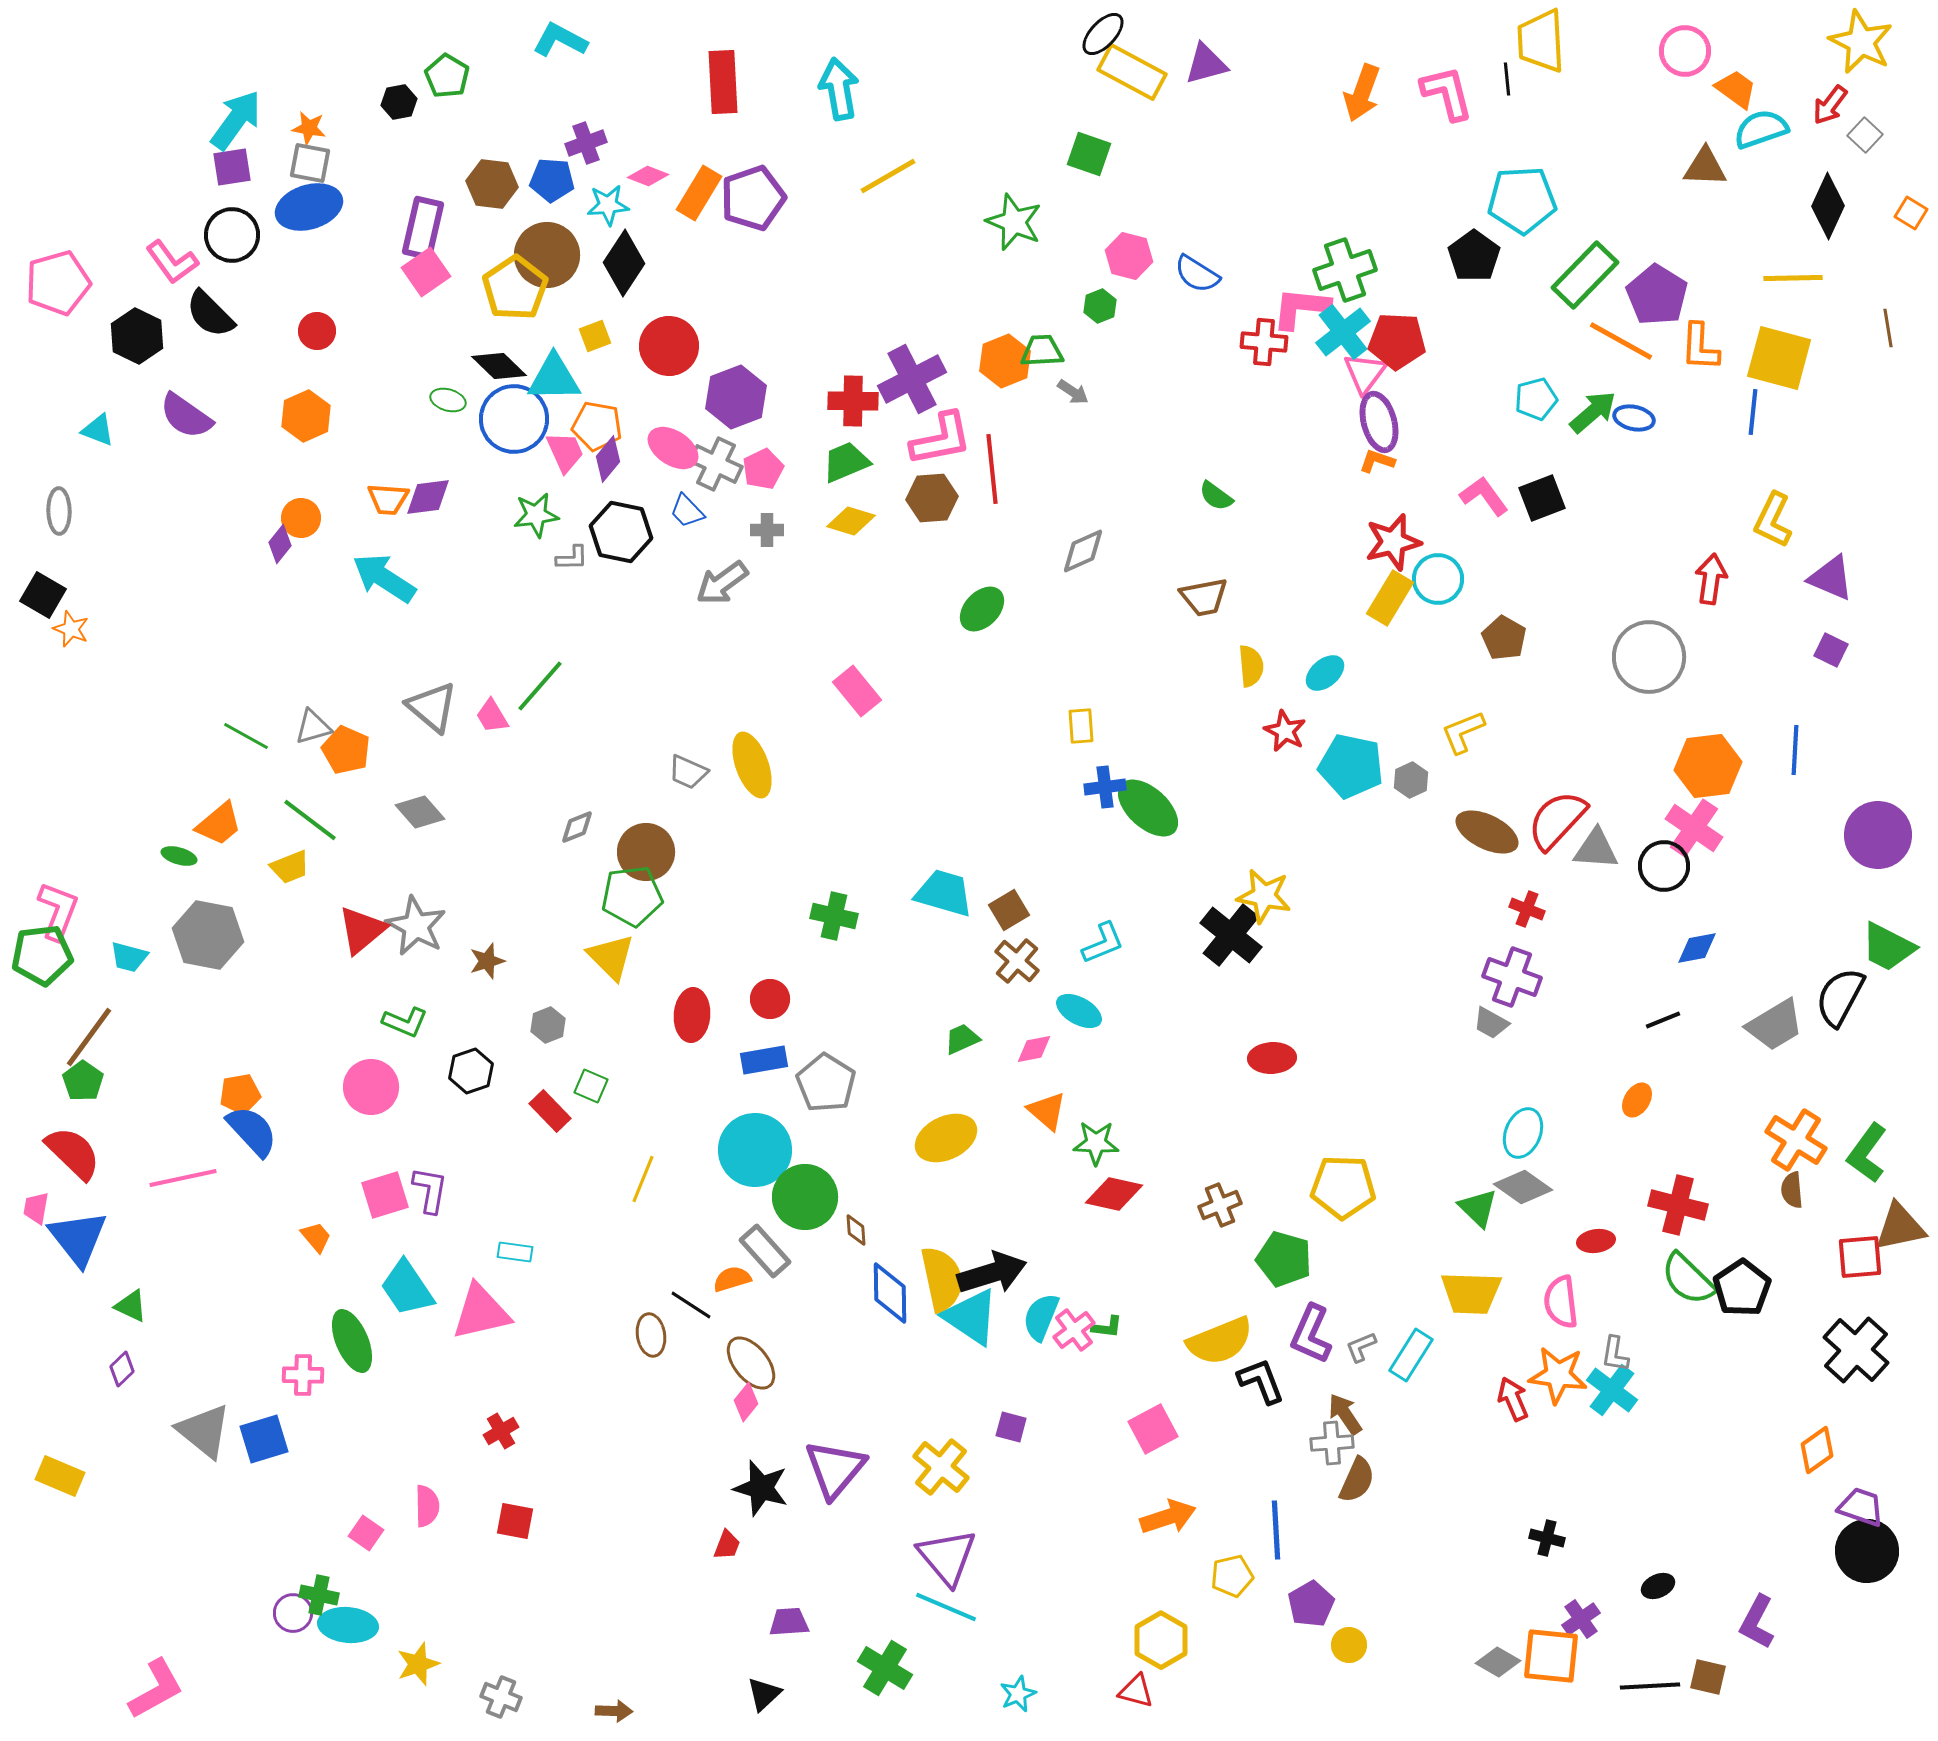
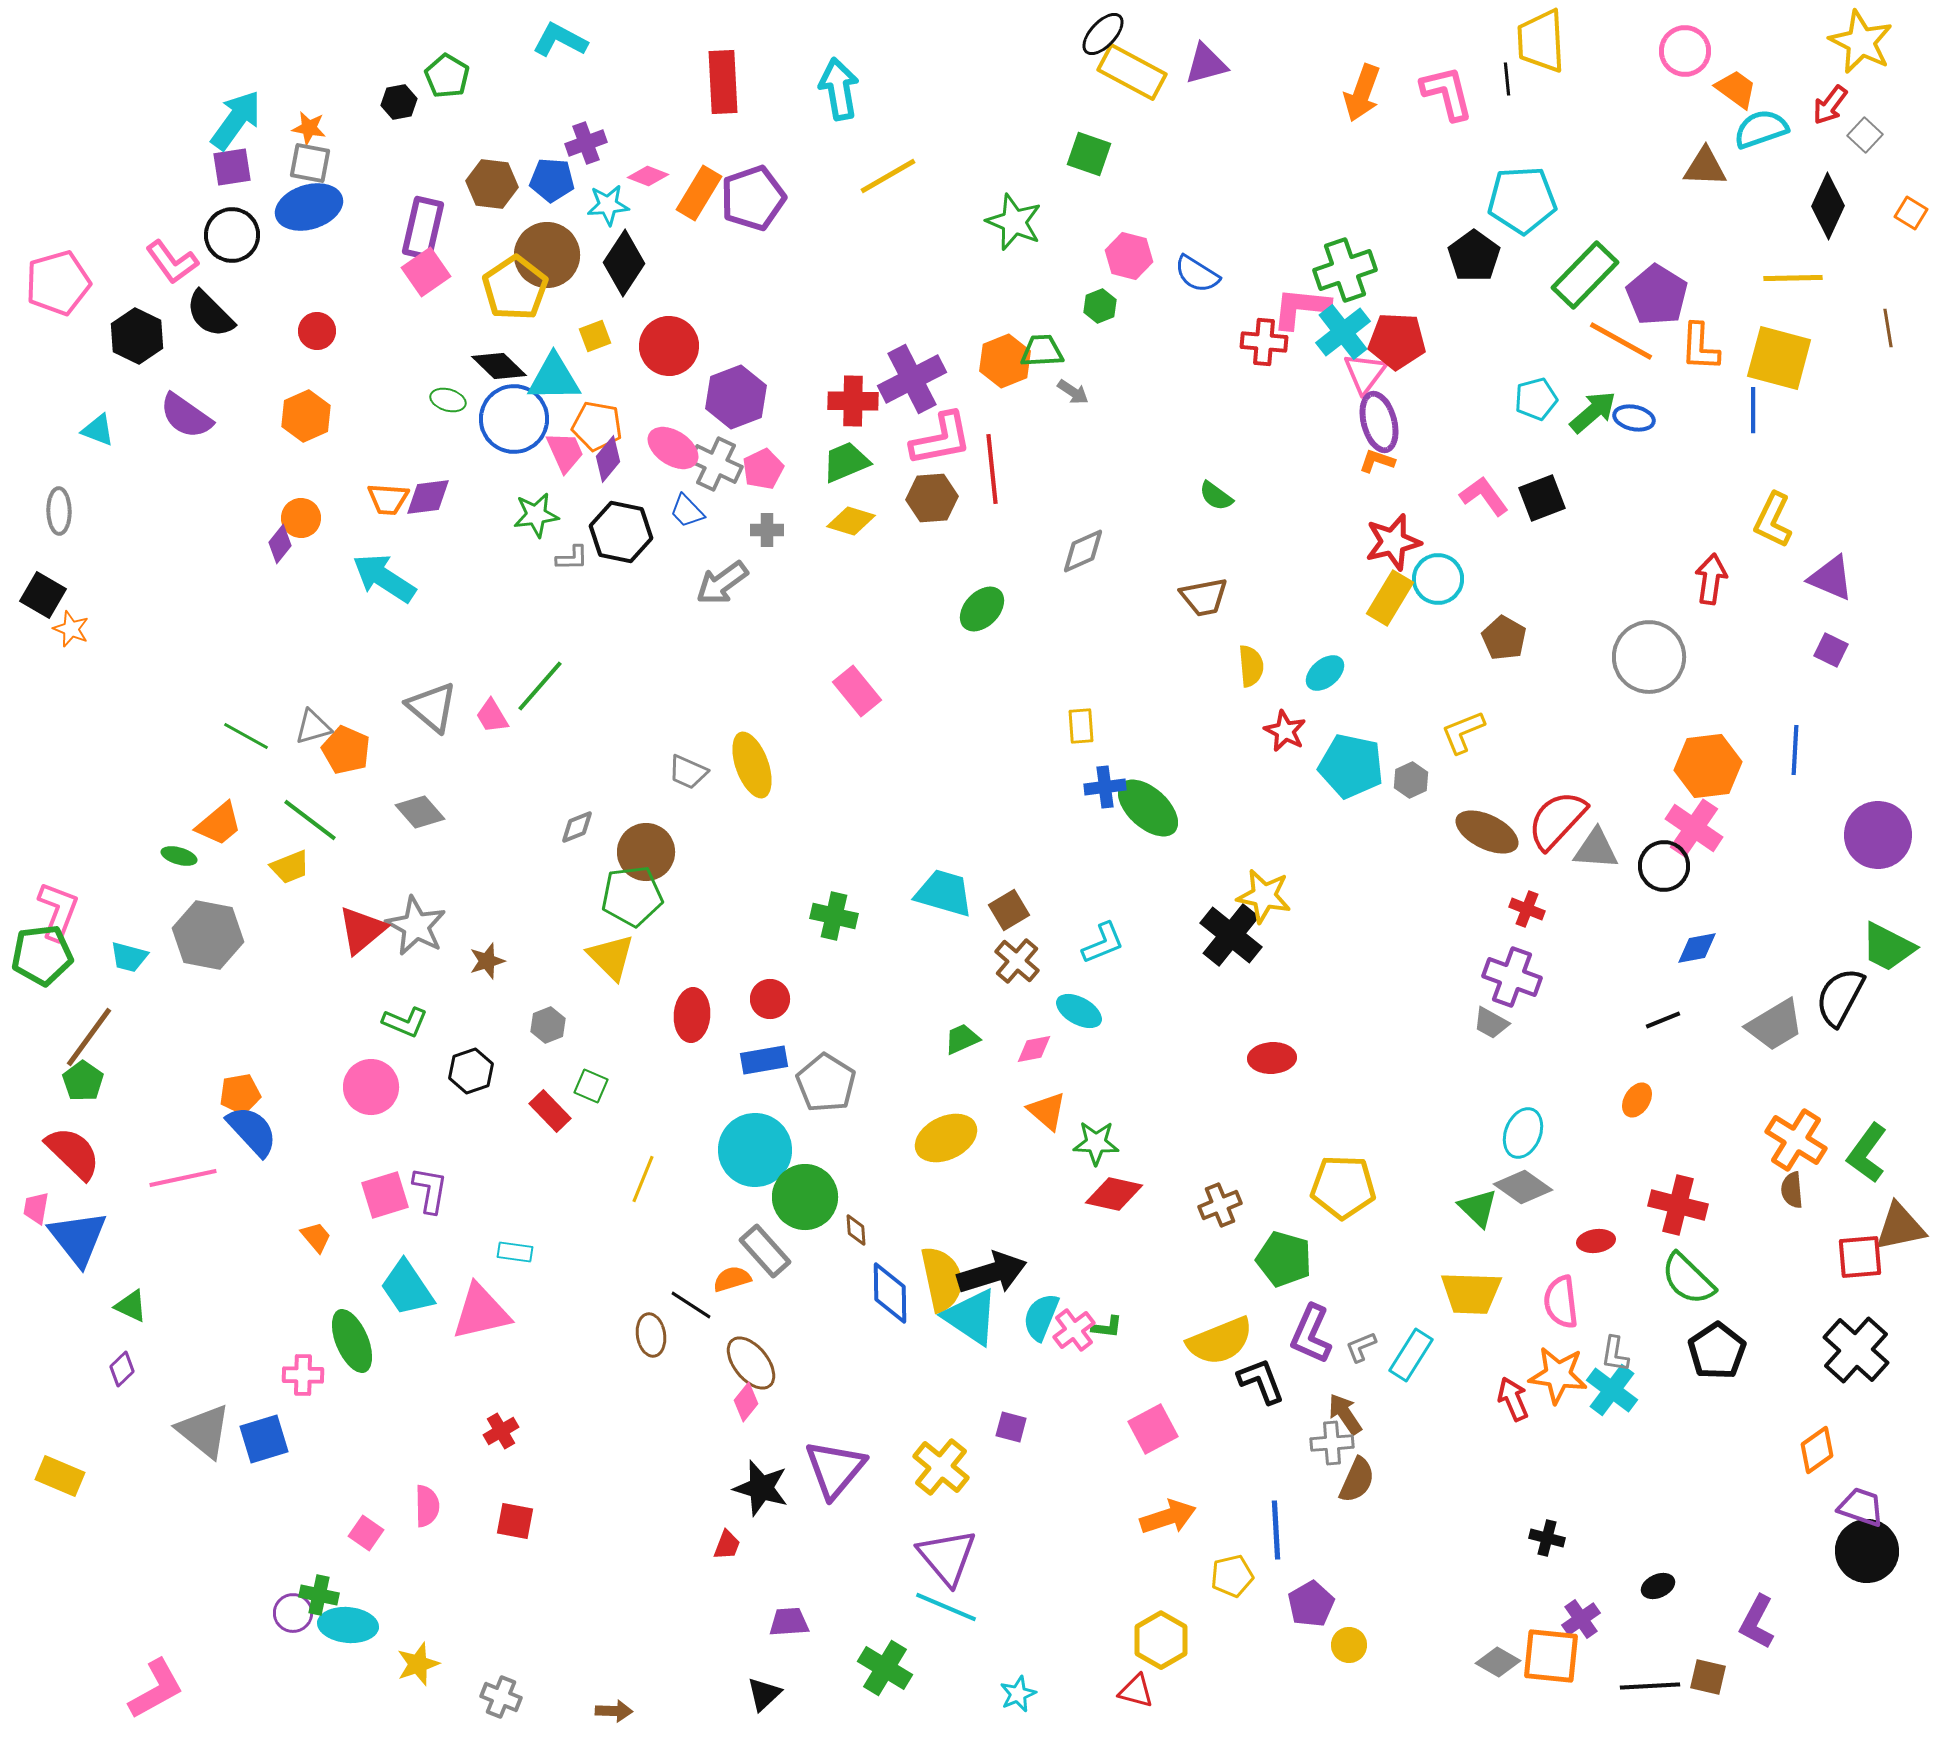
blue line at (1753, 412): moved 2 px up; rotated 6 degrees counterclockwise
black pentagon at (1742, 1288): moved 25 px left, 63 px down
